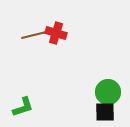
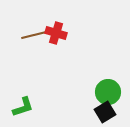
black square: rotated 30 degrees counterclockwise
